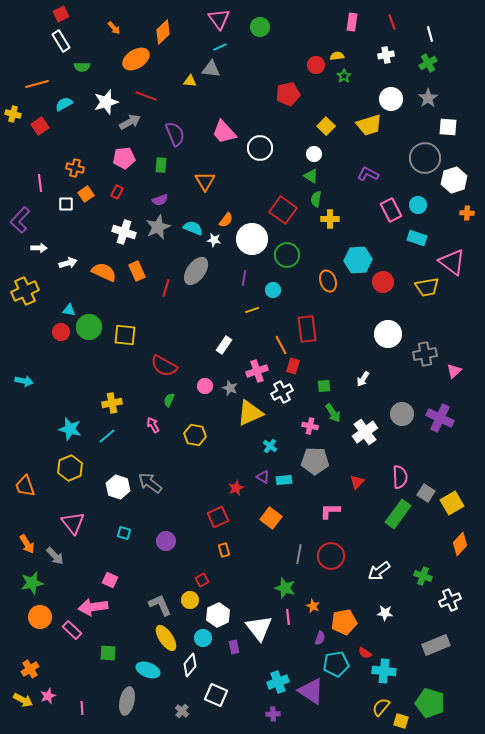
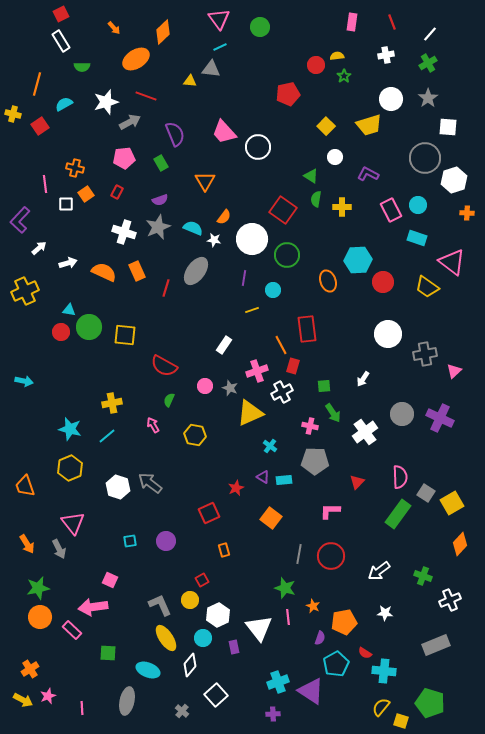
white line at (430, 34): rotated 56 degrees clockwise
orange line at (37, 84): rotated 60 degrees counterclockwise
white circle at (260, 148): moved 2 px left, 1 px up
white circle at (314, 154): moved 21 px right, 3 px down
green rectangle at (161, 165): moved 2 px up; rotated 35 degrees counterclockwise
pink line at (40, 183): moved 5 px right, 1 px down
yellow cross at (330, 219): moved 12 px right, 12 px up
orange semicircle at (226, 220): moved 2 px left, 3 px up
white arrow at (39, 248): rotated 42 degrees counterclockwise
yellow trapezoid at (427, 287): rotated 45 degrees clockwise
red square at (218, 517): moved 9 px left, 4 px up
cyan square at (124, 533): moved 6 px right, 8 px down; rotated 24 degrees counterclockwise
gray arrow at (55, 556): moved 4 px right, 7 px up; rotated 18 degrees clockwise
green star at (32, 583): moved 6 px right, 5 px down
cyan pentagon at (336, 664): rotated 20 degrees counterclockwise
white square at (216, 695): rotated 25 degrees clockwise
